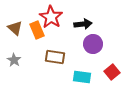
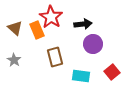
brown rectangle: rotated 66 degrees clockwise
cyan rectangle: moved 1 px left, 1 px up
